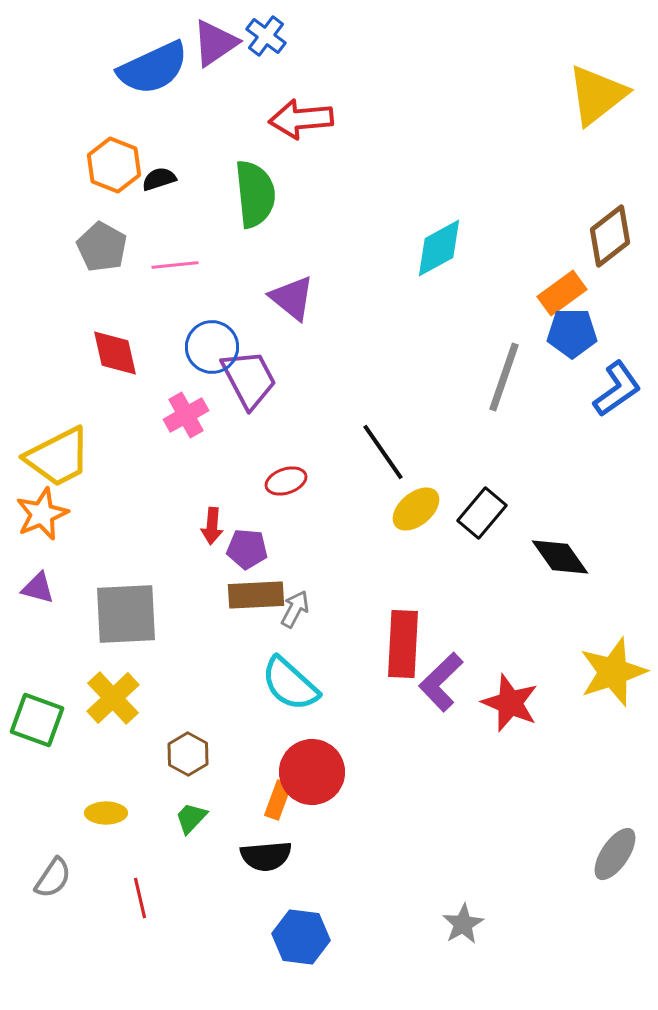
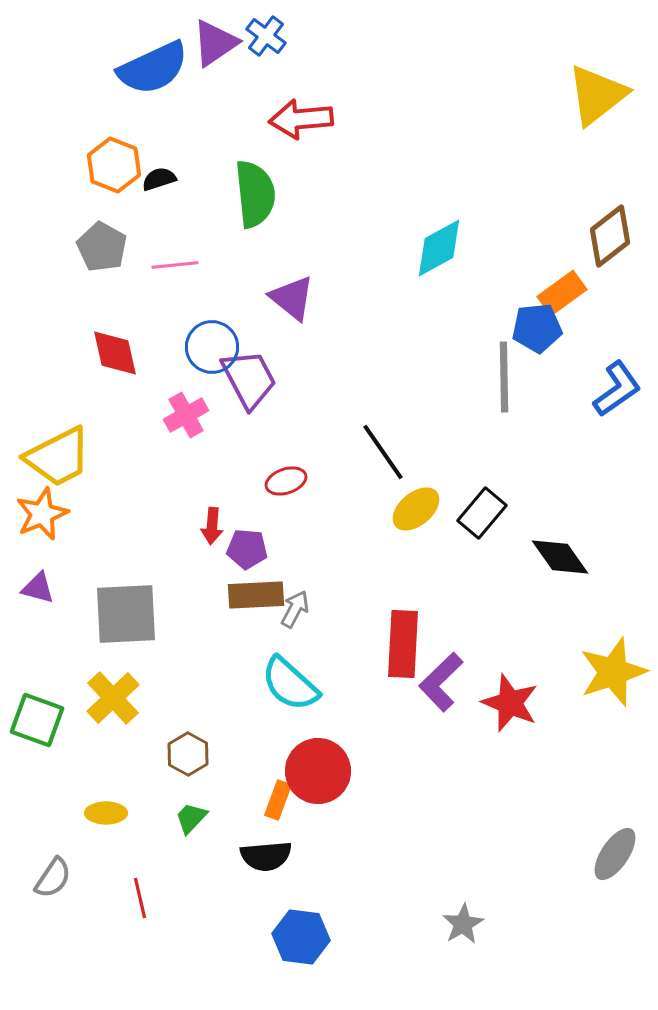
blue pentagon at (572, 333): moved 35 px left, 5 px up; rotated 6 degrees counterclockwise
gray line at (504, 377): rotated 20 degrees counterclockwise
red circle at (312, 772): moved 6 px right, 1 px up
